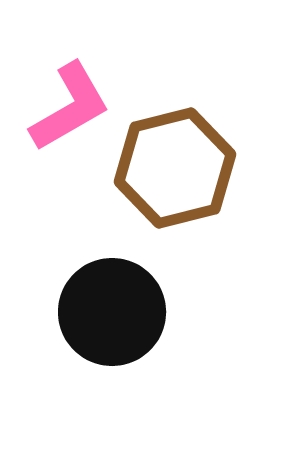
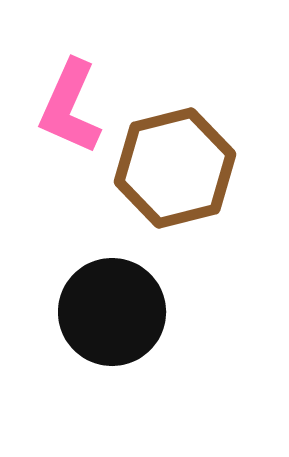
pink L-shape: rotated 144 degrees clockwise
